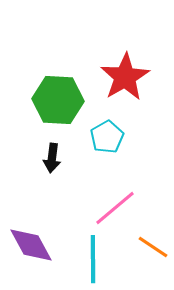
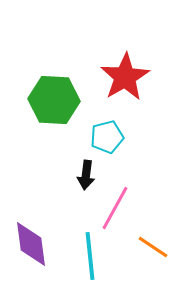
green hexagon: moved 4 px left
cyan pentagon: rotated 16 degrees clockwise
black arrow: moved 34 px right, 17 px down
pink line: rotated 21 degrees counterclockwise
purple diamond: moved 1 px up; rotated 21 degrees clockwise
cyan line: moved 3 px left, 3 px up; rotated 6 degrees counterclockwise
